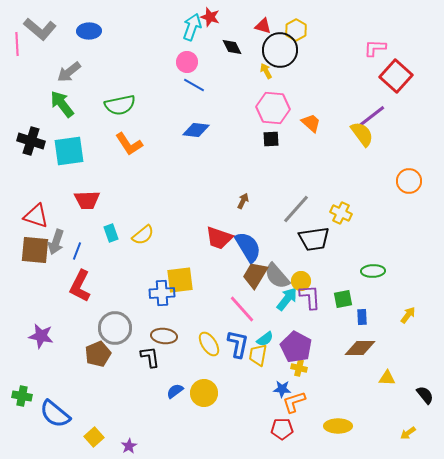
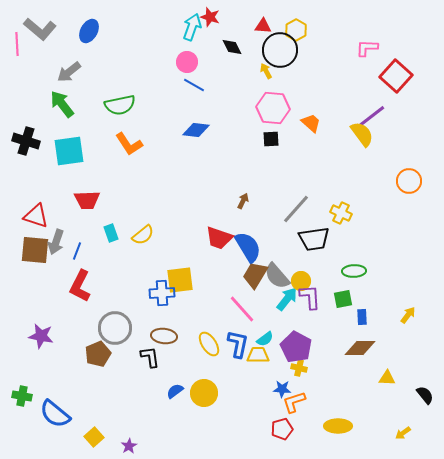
red triangle at (263, 26): rotated 12 degrees counterclockwise
blue ellipse at (89, 31): rotated 60 degrees counterclockwise
pink L-shape at (375, 48): moved 8 px left
black cross at (31, 141): moved 5 px left
green ellipse at (373, 271): moved 19 px left
yellow trapezoid at (258, 355): rotated 80 degrees clockwise
red pentagon at (282, 429): rotated 15 degrees counterclockwise
yellow arrow at (408, 433): moved 5 px left
